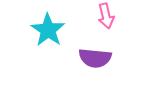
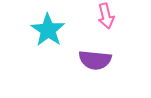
purple semicircle: moved 2 px down
